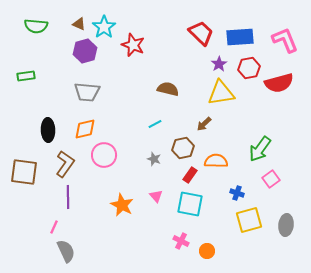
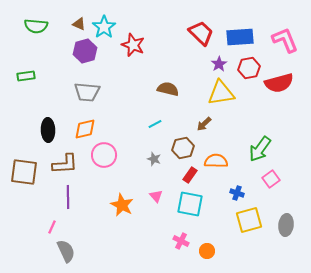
brown L-shape: rotated 52 degrees clockwise
pink line: moved 2 px left
